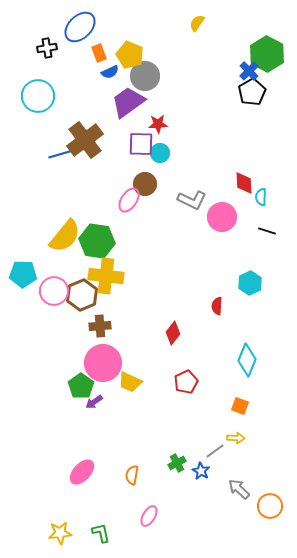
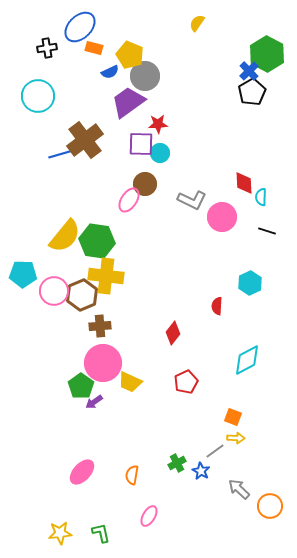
orange rectangle at (99, 53): moved 5 px left, 5 px up; rotated 54 degrees counterclockwise
cyan diamond at (247, 360): rotated 40 degrees clockwise
orange square at (240, 406): moved 7 px left, 11 px down
